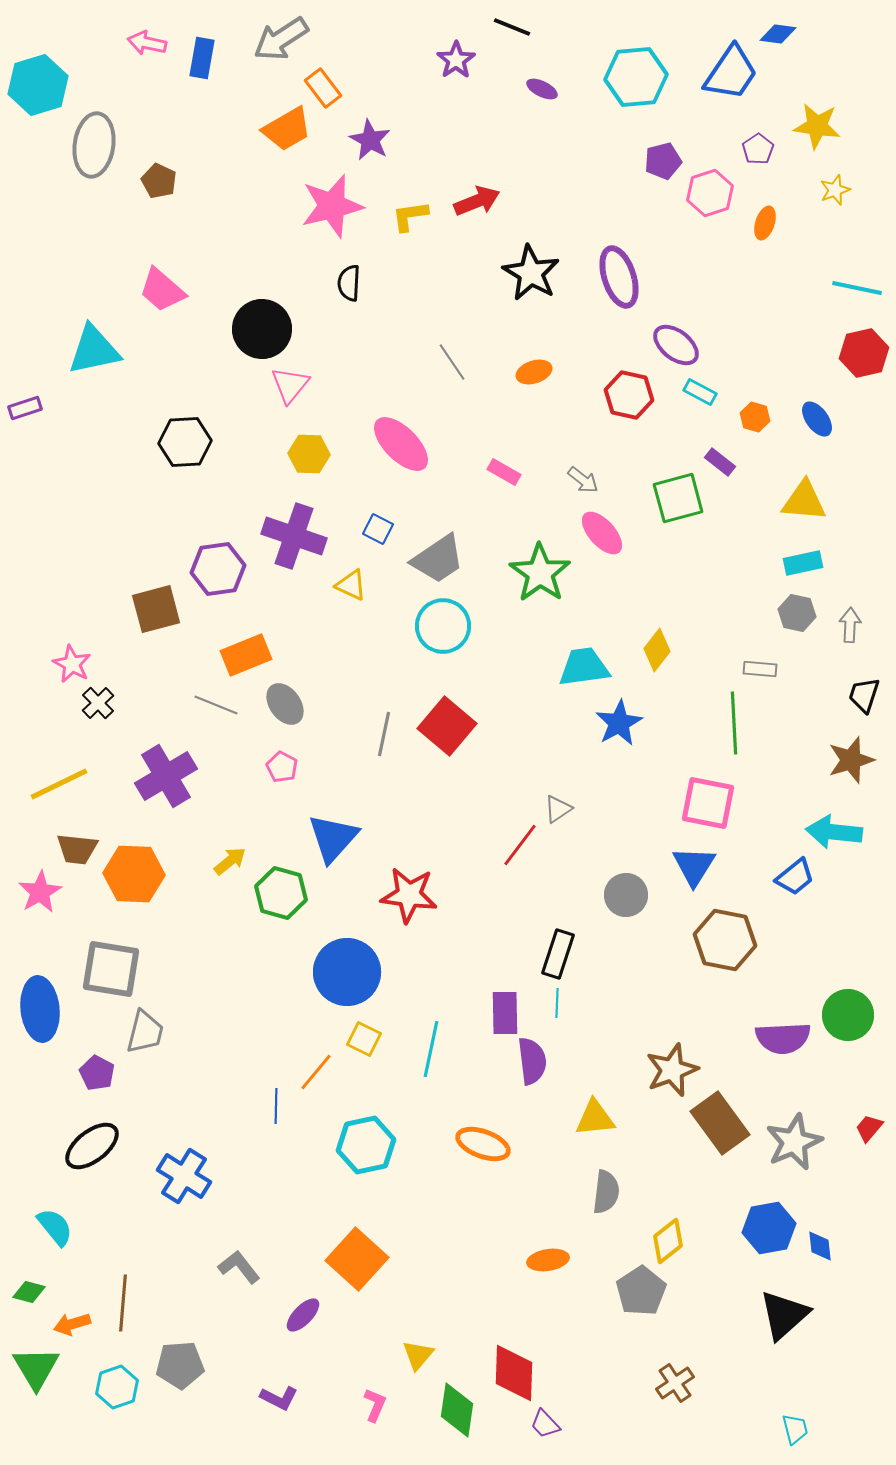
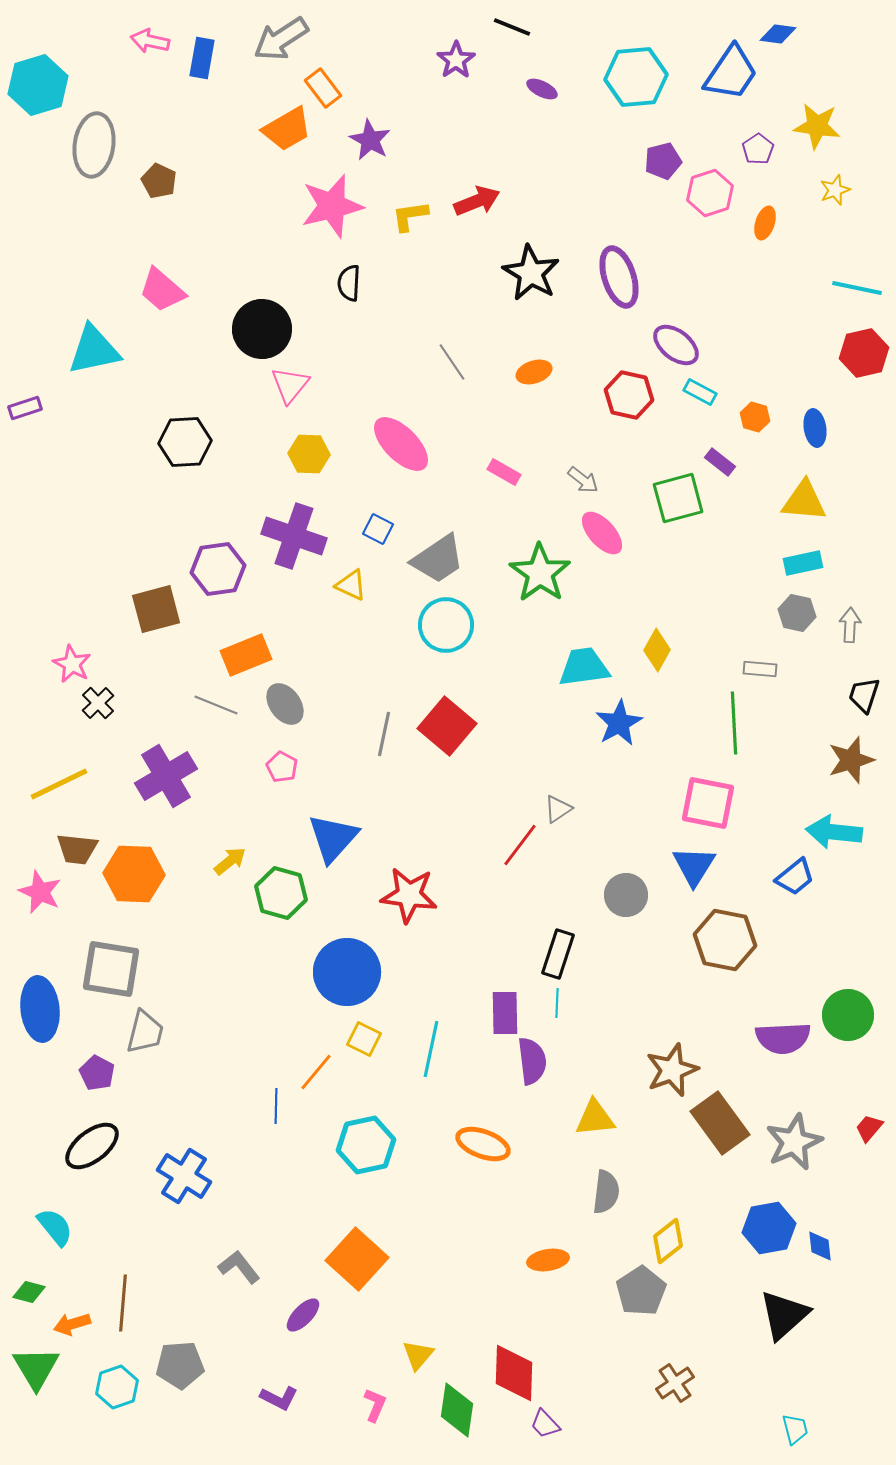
pink arrow at (147, 43): moved 3 px right, 2 px up
blue ellipse at (817, 419): moved 2 px left, 9 px down; rotated 27 degrees clockwise
cyan circle at (443, 626): moved 3 px right, 1 px up
yellow diamond at (657, 650): rotated 9 degrees counterclockwise
pink star at (40, 892): rotated 18 degrees counterclockwise
